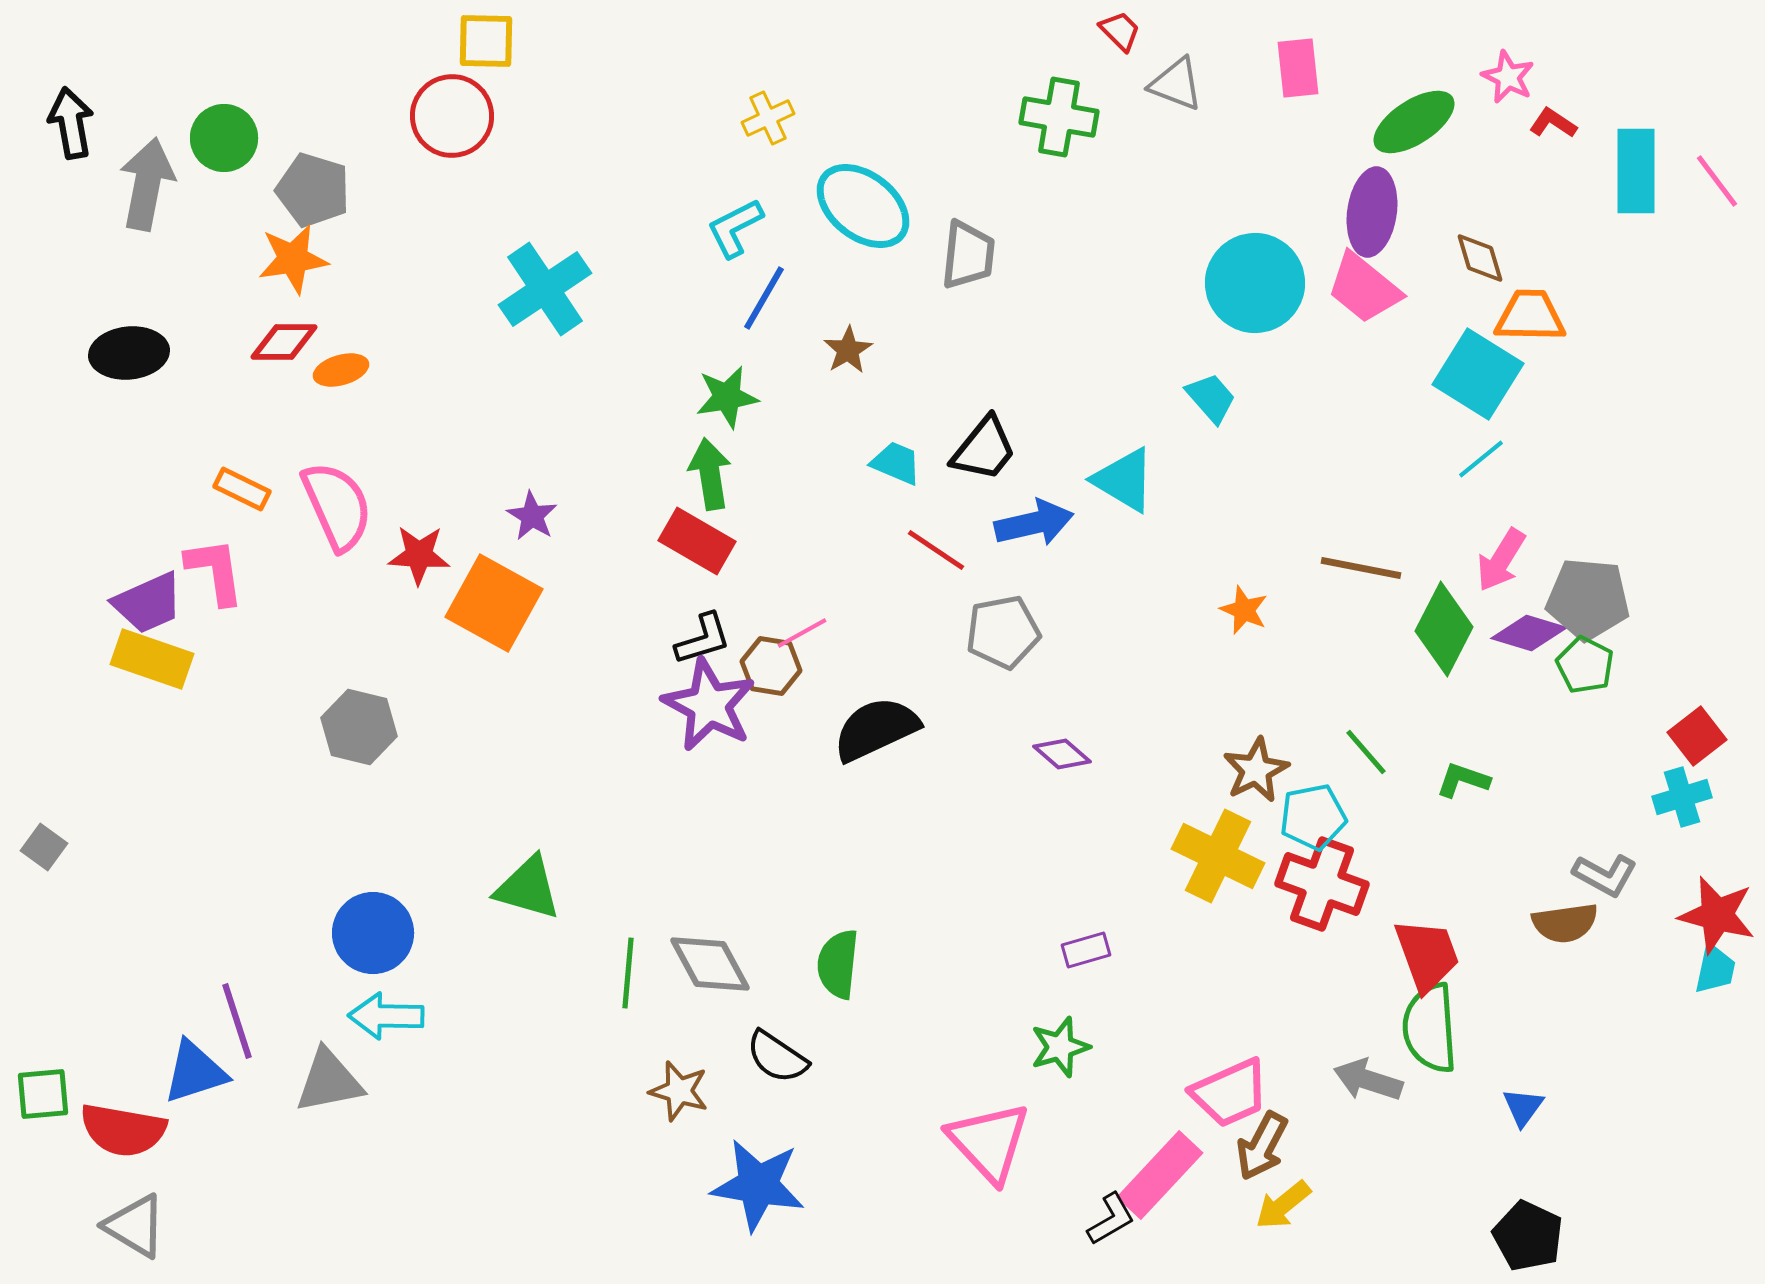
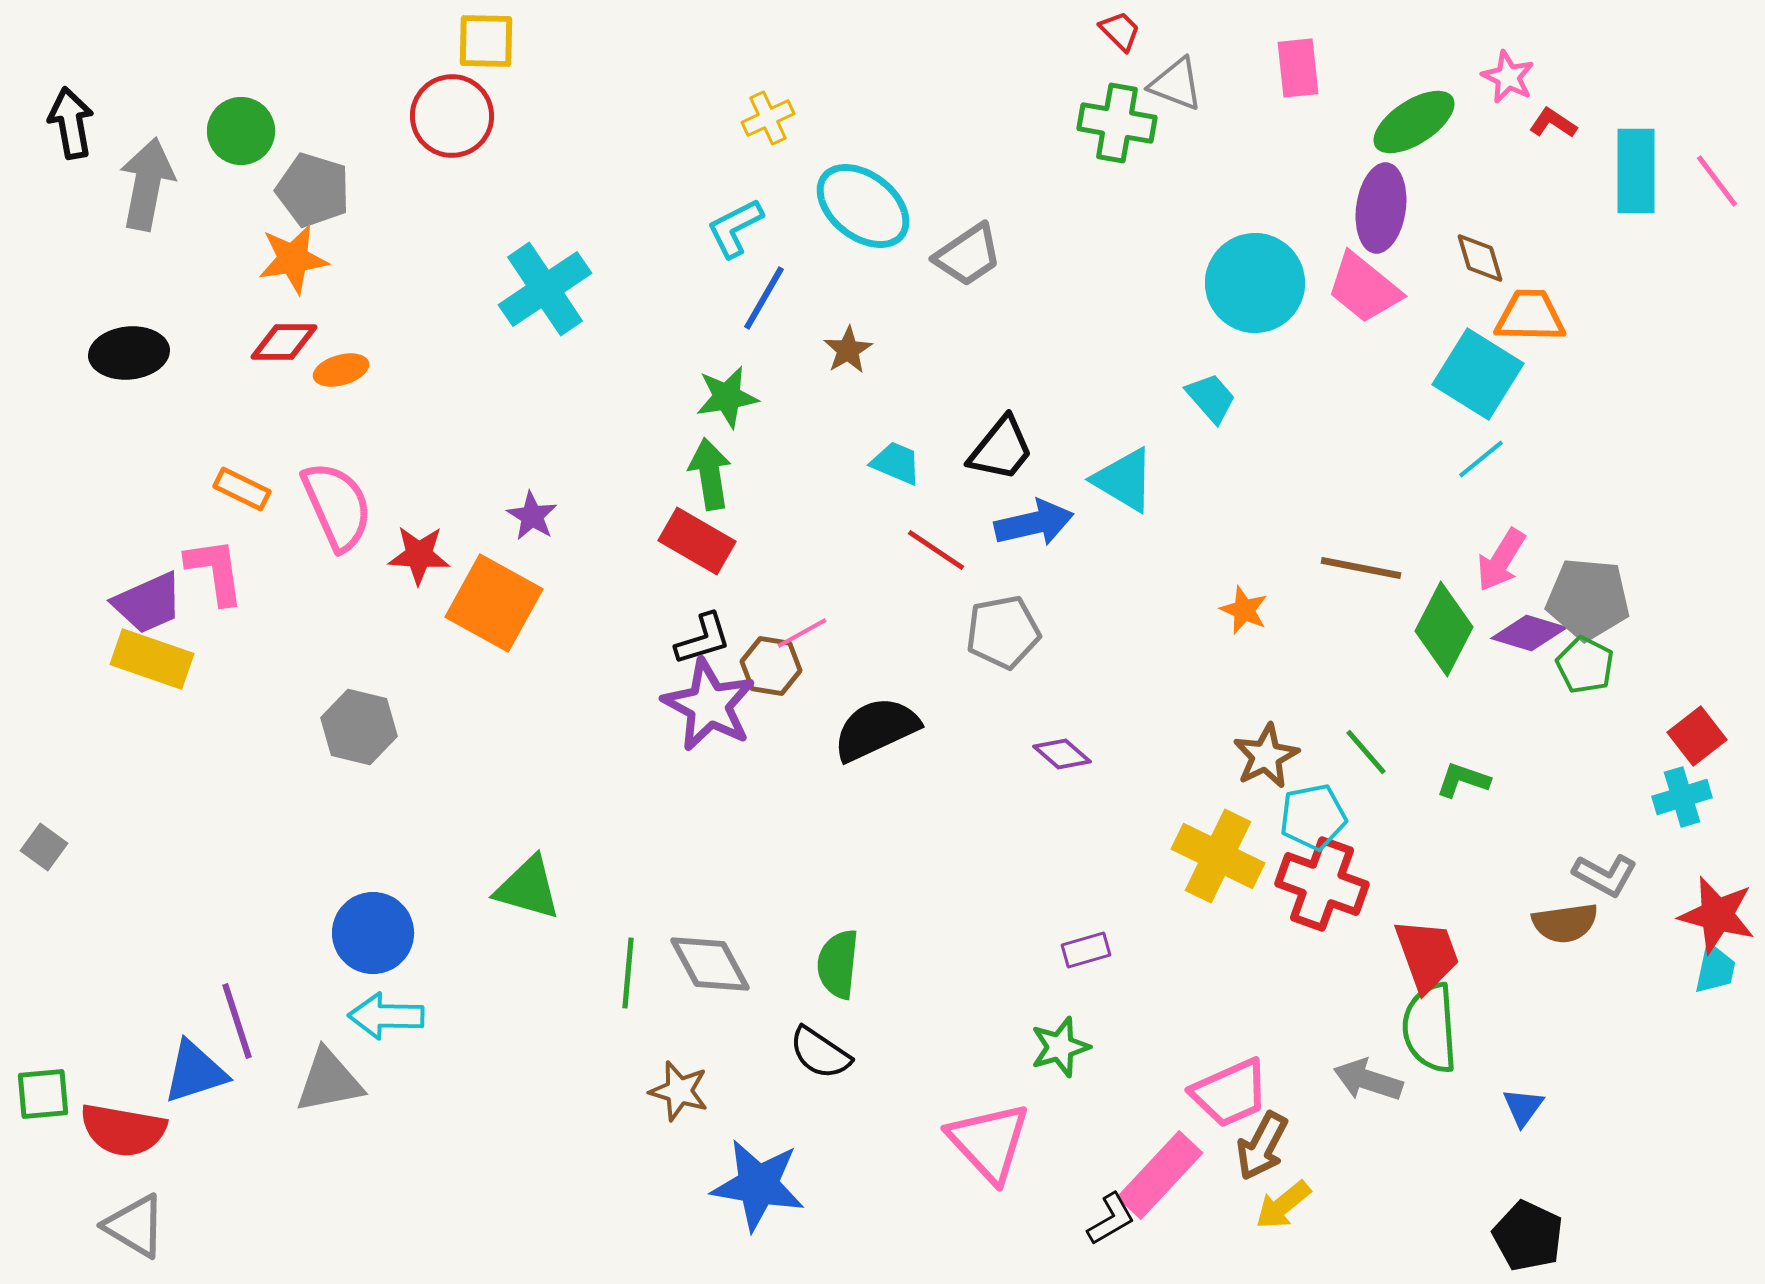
green cross at (1059, 117): moved 58 px right, 6 px down
green circle at (224, 138): moved 17 px right, 7 px up
purple ellipse at (1372, 212): moved 9 px right, 4 px up
gray trapezoid at (968, 255): rotated 50 degrees clockwise
black trapezoid at (984, 449): moved 17 px right
brown star at (1256, 770): moved 10 px right, 14 px up
black semicircle at (777, 1057): moved 43 px right, 4 px up
